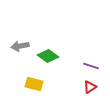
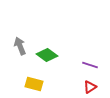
gray arrow: rotated 78 degrees clockwise
green diamond: moved 1 px left, 1 px up
purple line: moved 1 px left, 1 px up
